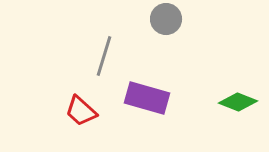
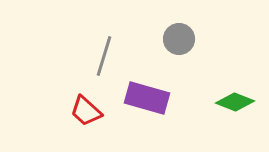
gray circle: moved 13 px right, 20 px down
green diamond: moved 3 px left
red trapezoid: moved 5 px right
